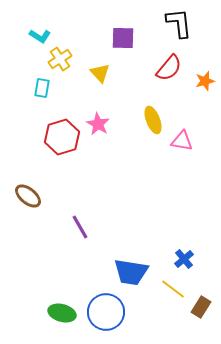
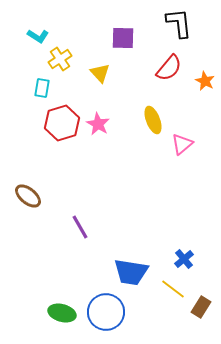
cyan L-shape: moved 2 px left
orange star: rotated 30 degrees counterclockwise
red hexagon: moved 14 px up
pink triangle: moved 3 px down; rotated 50 degrees counterclockwise
